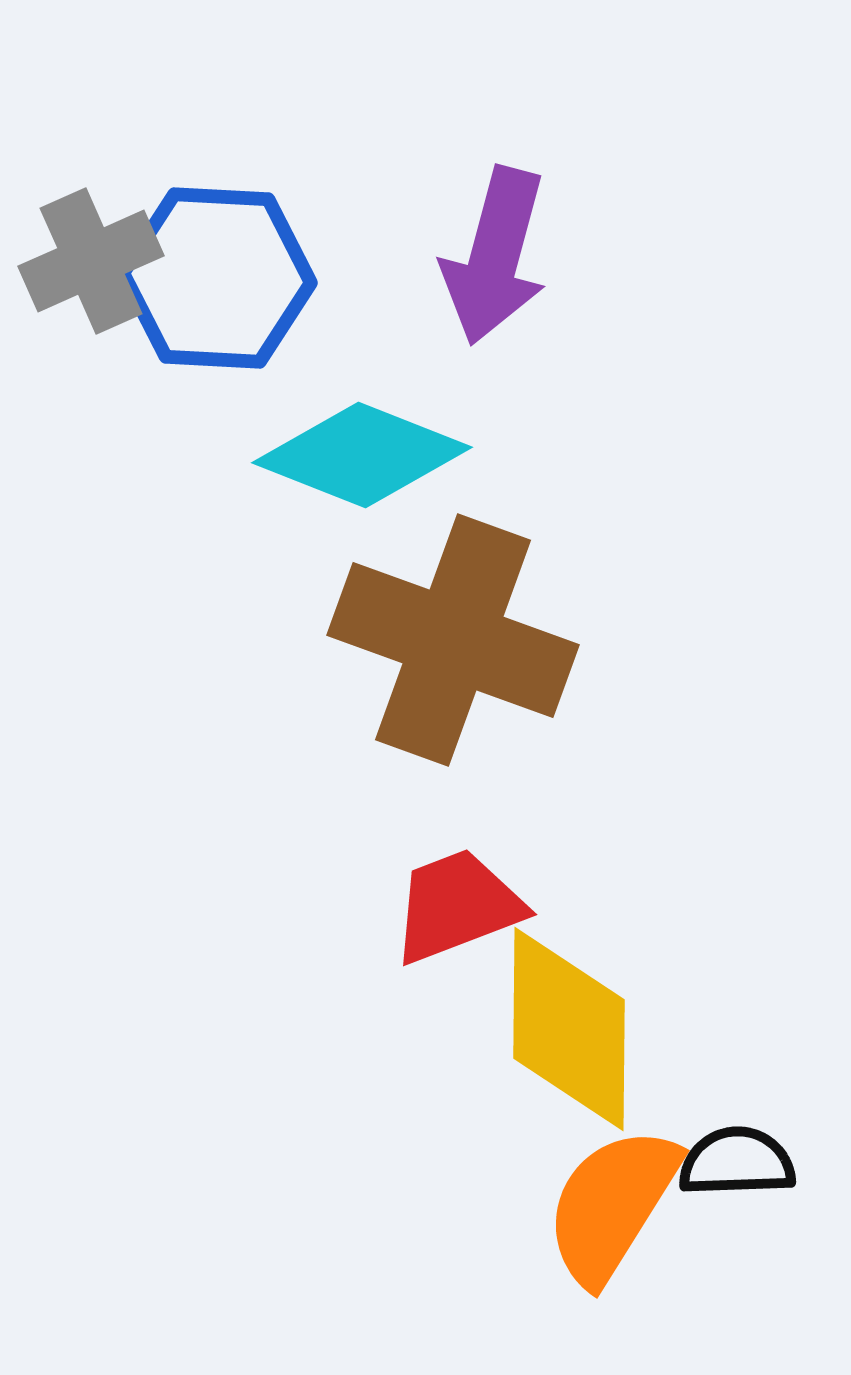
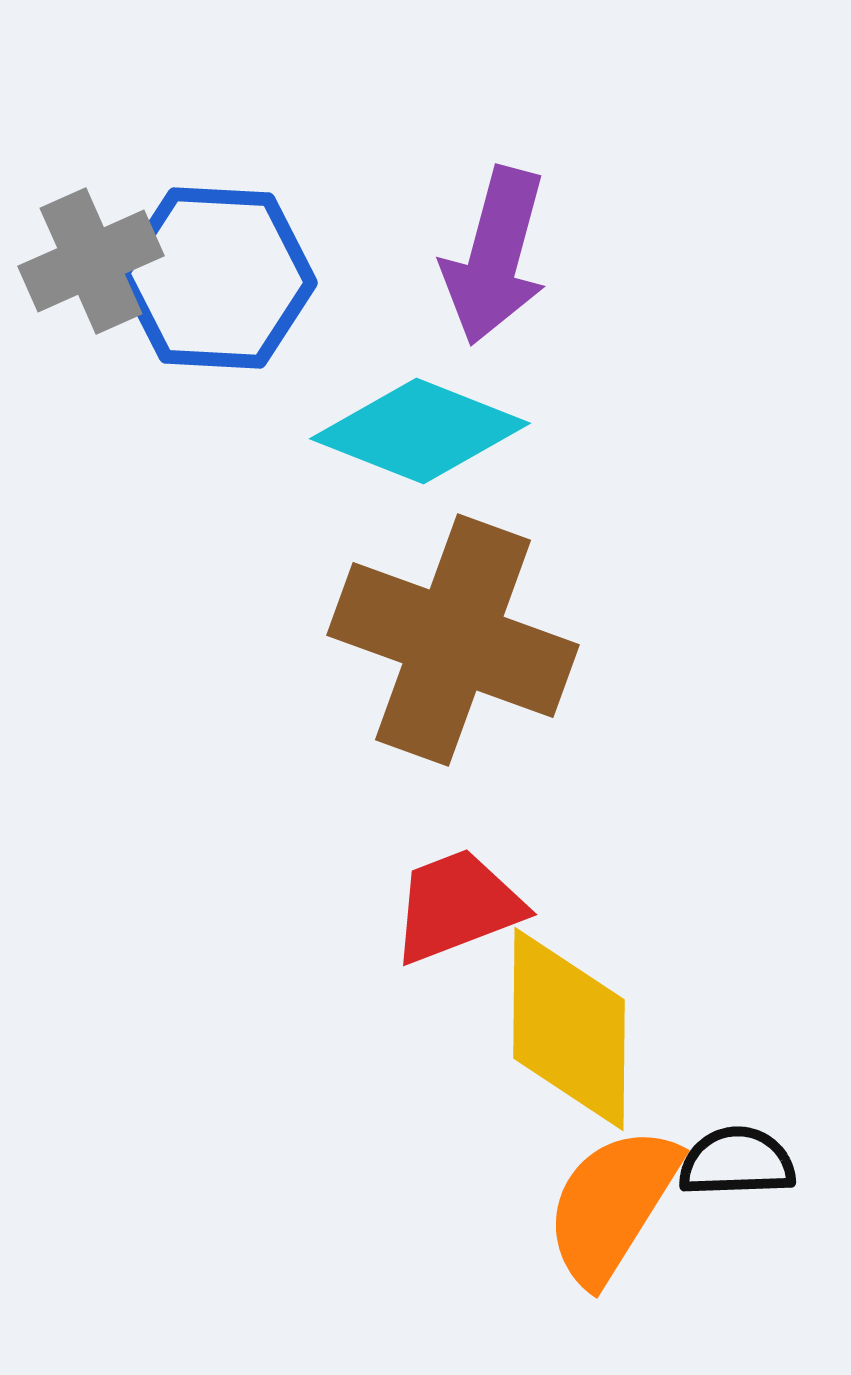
cyan diamond: moved 58 px right, 24 px up
